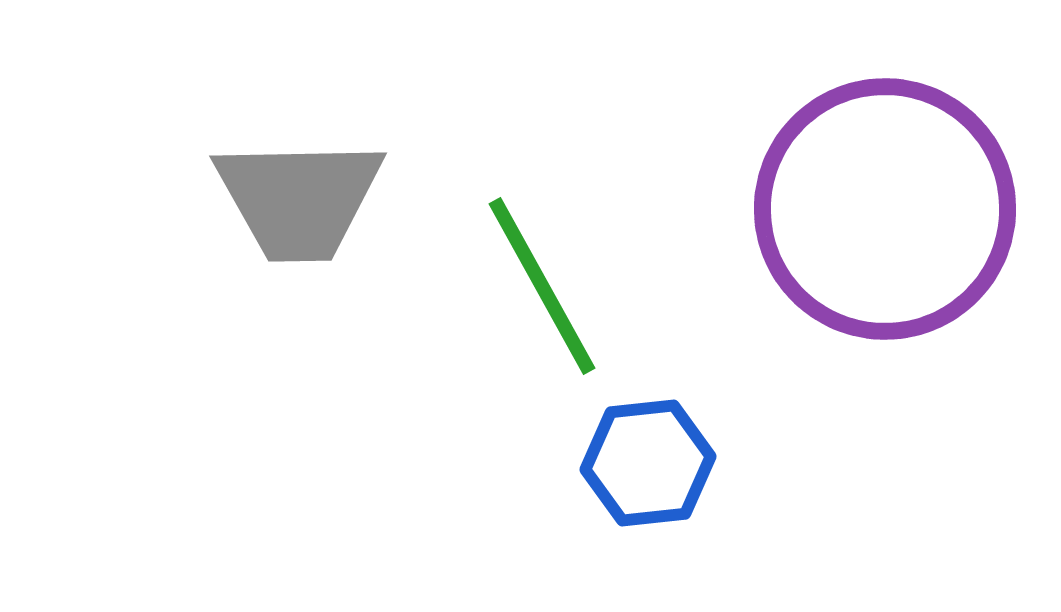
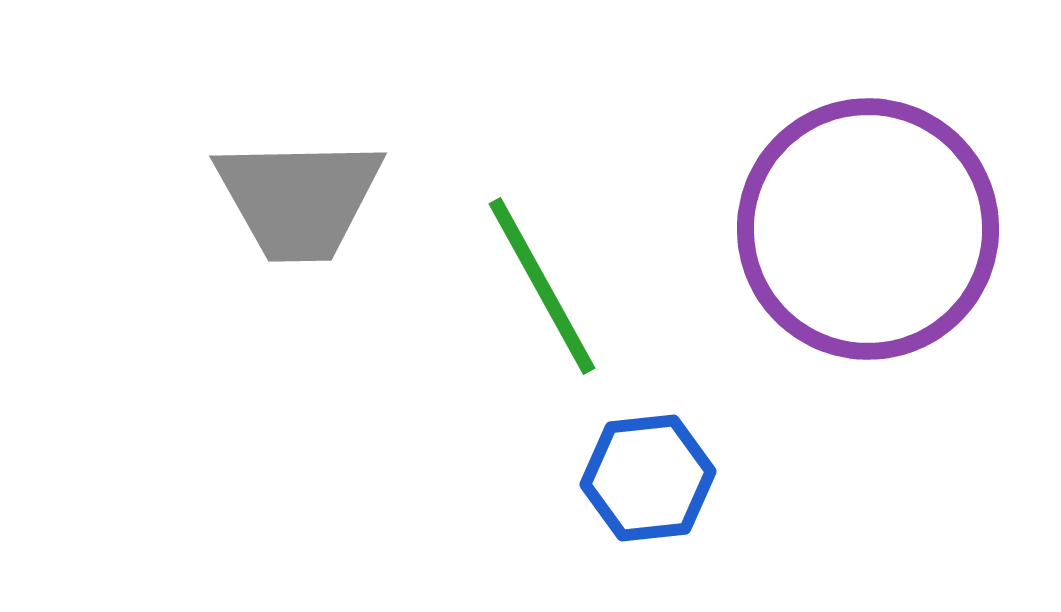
purple circle: moved 17 px left, 20 px down
blue hexagon: moved 15 px down
